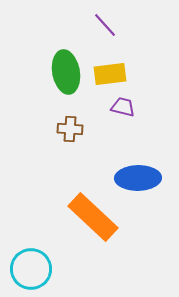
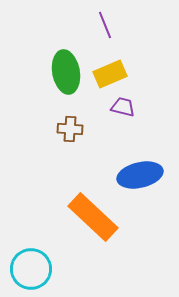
purple line: rotated 20 degrees clockwise
yellow rectangle: rotated 16 degrees counterclockwise
blue ellipse: moved 2 px right, 3 px up; rotated 12 degrees counterclockwise
